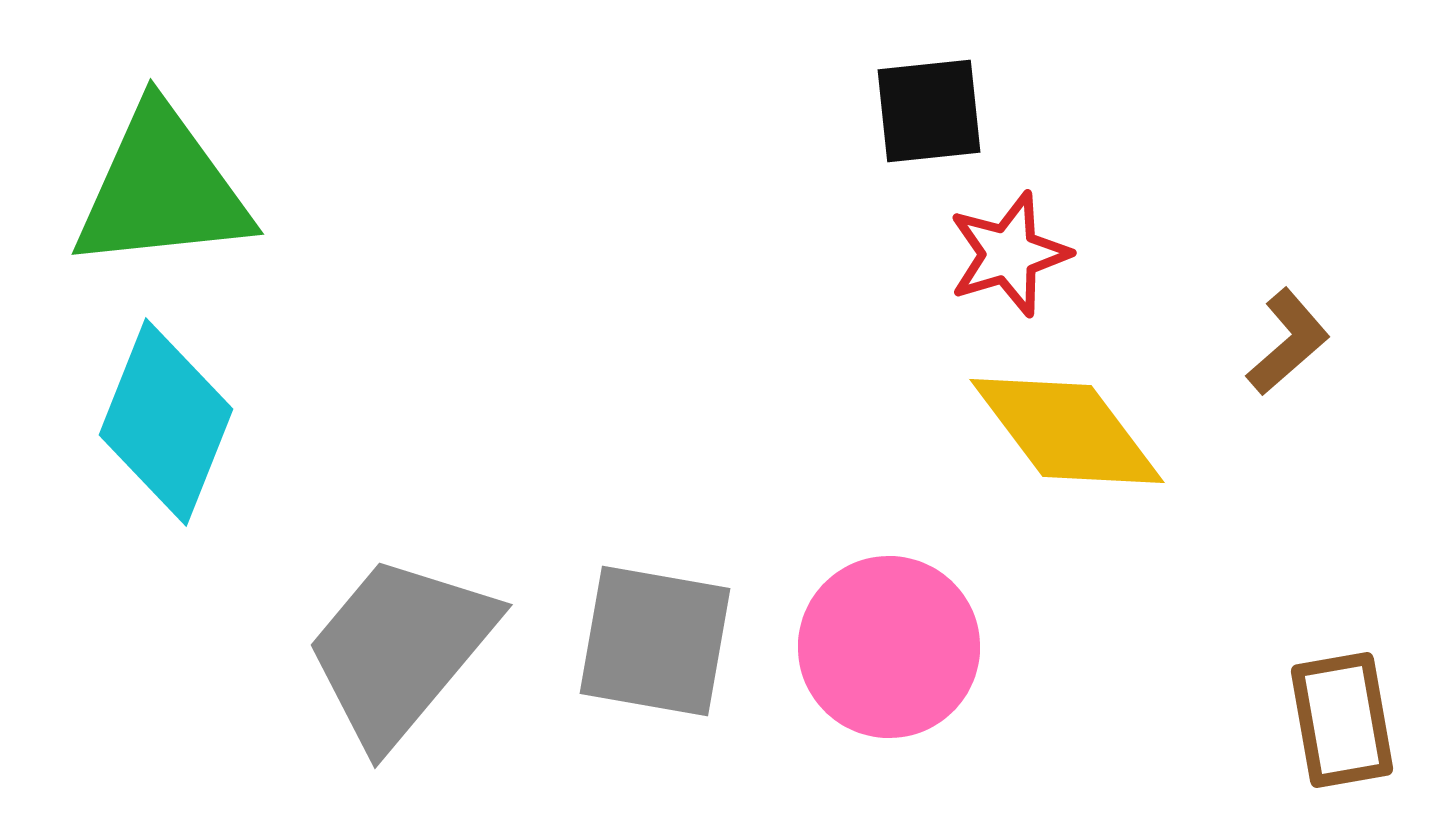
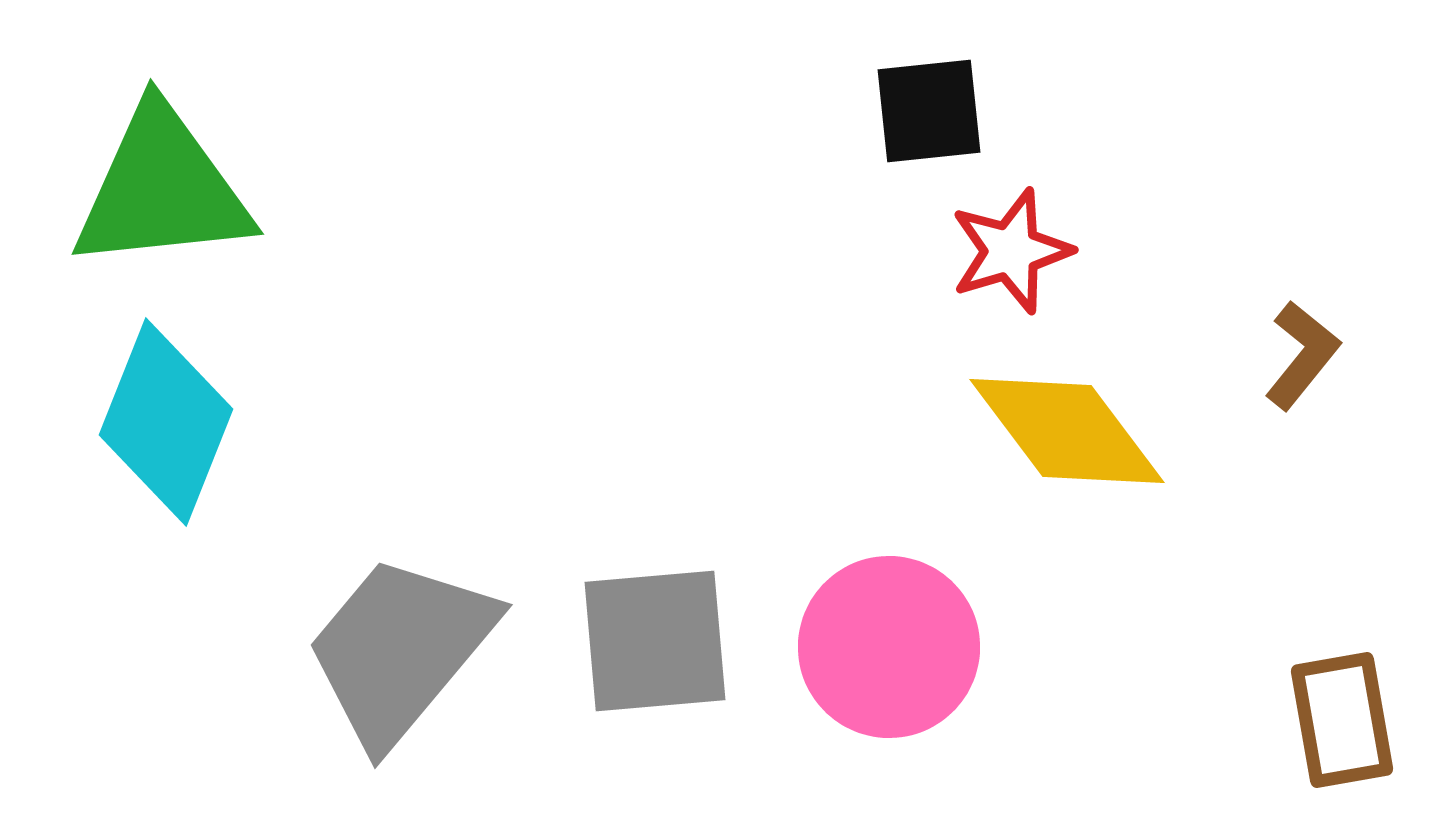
red star: moved 2 px right, 3 px up
brown L-shape: moved 14 px right, 13 px down; rotated 10 degrees counterclockwise
gray square: rotated 15 degrees counterclockwise
